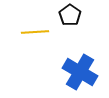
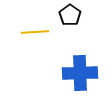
blue cross: moved 1 px down; rotated 32 degrees counterclockwise
